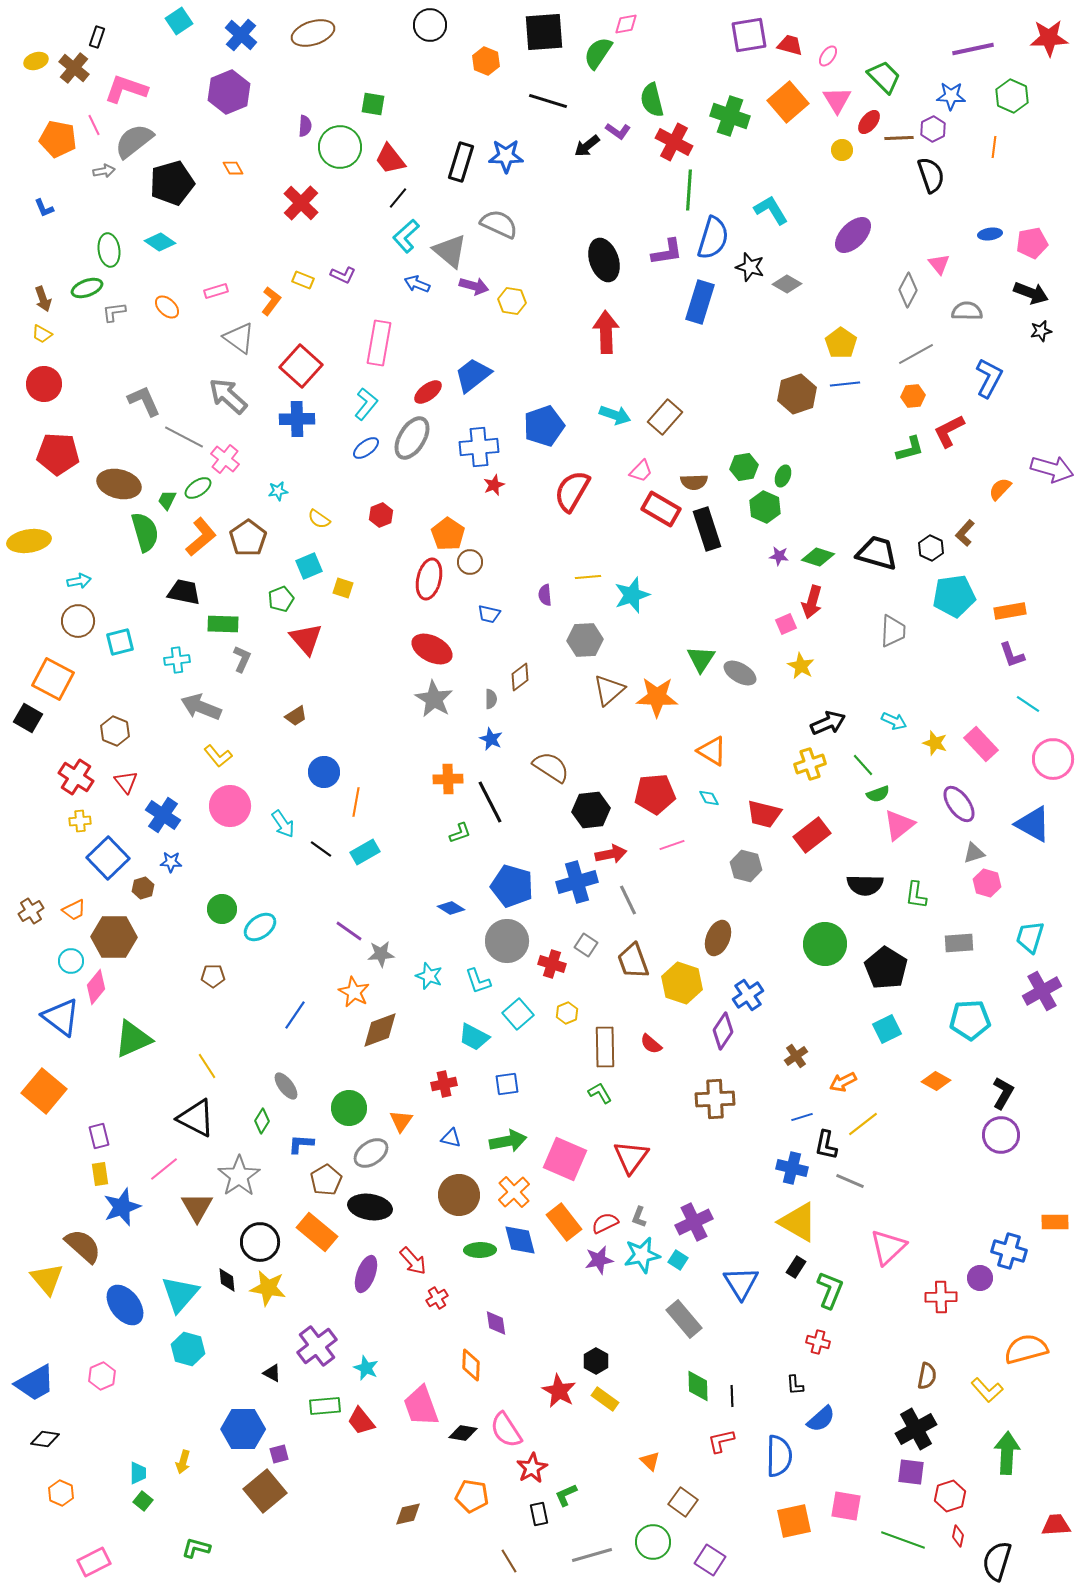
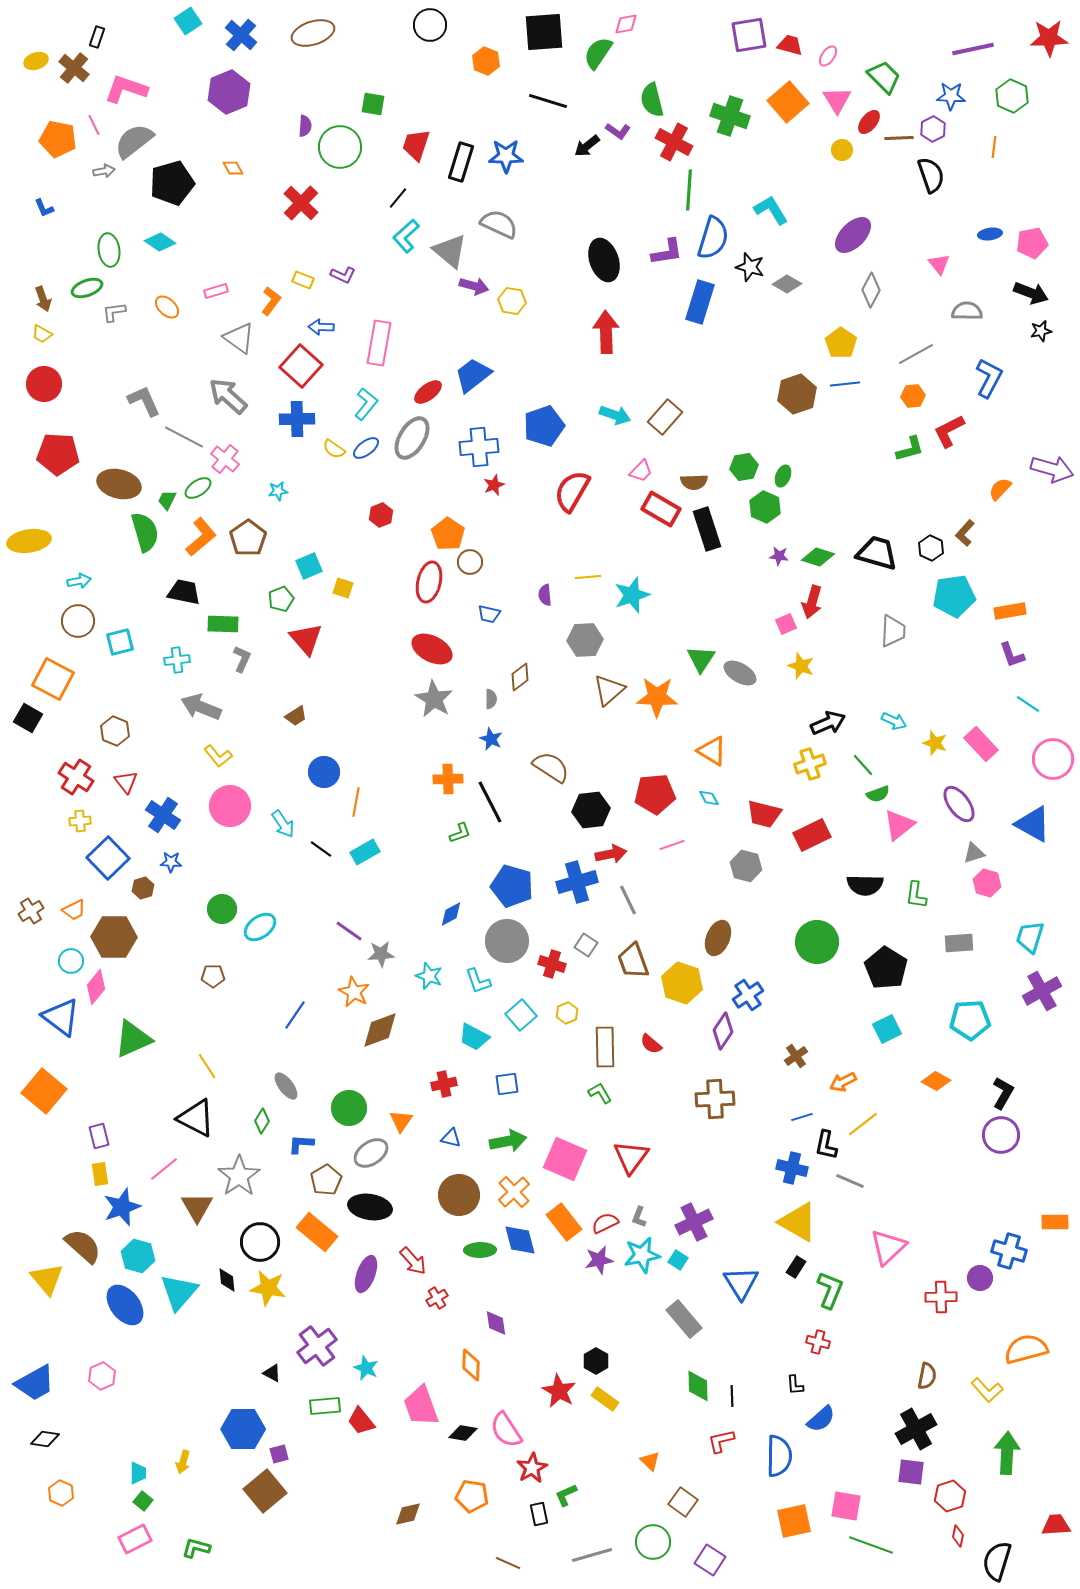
cyan square at (179, 21): moved 9 px right
red trapezoid at (390, 159): moved 26 px right, 14 px up; rotated 56 degrees clockwise
blue arrow at (417, 284): moved 96 px left, 43 px down; rotated 20 degrees counterclockwise
gray diamond at (908, 290): moved 37 px left
yellow semicircle at (319, 519): moved 15 px right, 70 px up
red ellipse at (429, 579): moved 3 px down
yellow star at (801, 666): rotated 8 degrees counterclockwise
red rectangle at (812, 835): rotated 12 degrees clockwise
blue diamond at (451, 908): moved 6 px down; rotated 60 degrees counterclockwise
green circle at (825, 944): moved 8 px left, 2 px up
cyan square at (518, 1014): moved 3 px right, 1 px down
cyan triangle at (180, 1294): moved 1 px left, 2 px up
cyan hexagon at (188, 1349): moved 50 px left, 93 px up
green line at (903, 1540): moved 32 px left, 5 px down
brown line at (509, 1561): moved 1 px left, 2 px down; rotated 35 degrees counterclockwise
pink rectangle at (94, 1562): moved 41 px right, 23 px up
